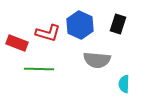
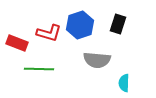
blue hexagon: rotated 16 degrees clockwise
red L-shape: moved 1 px right
cyan semicircle: moved 1 px up
